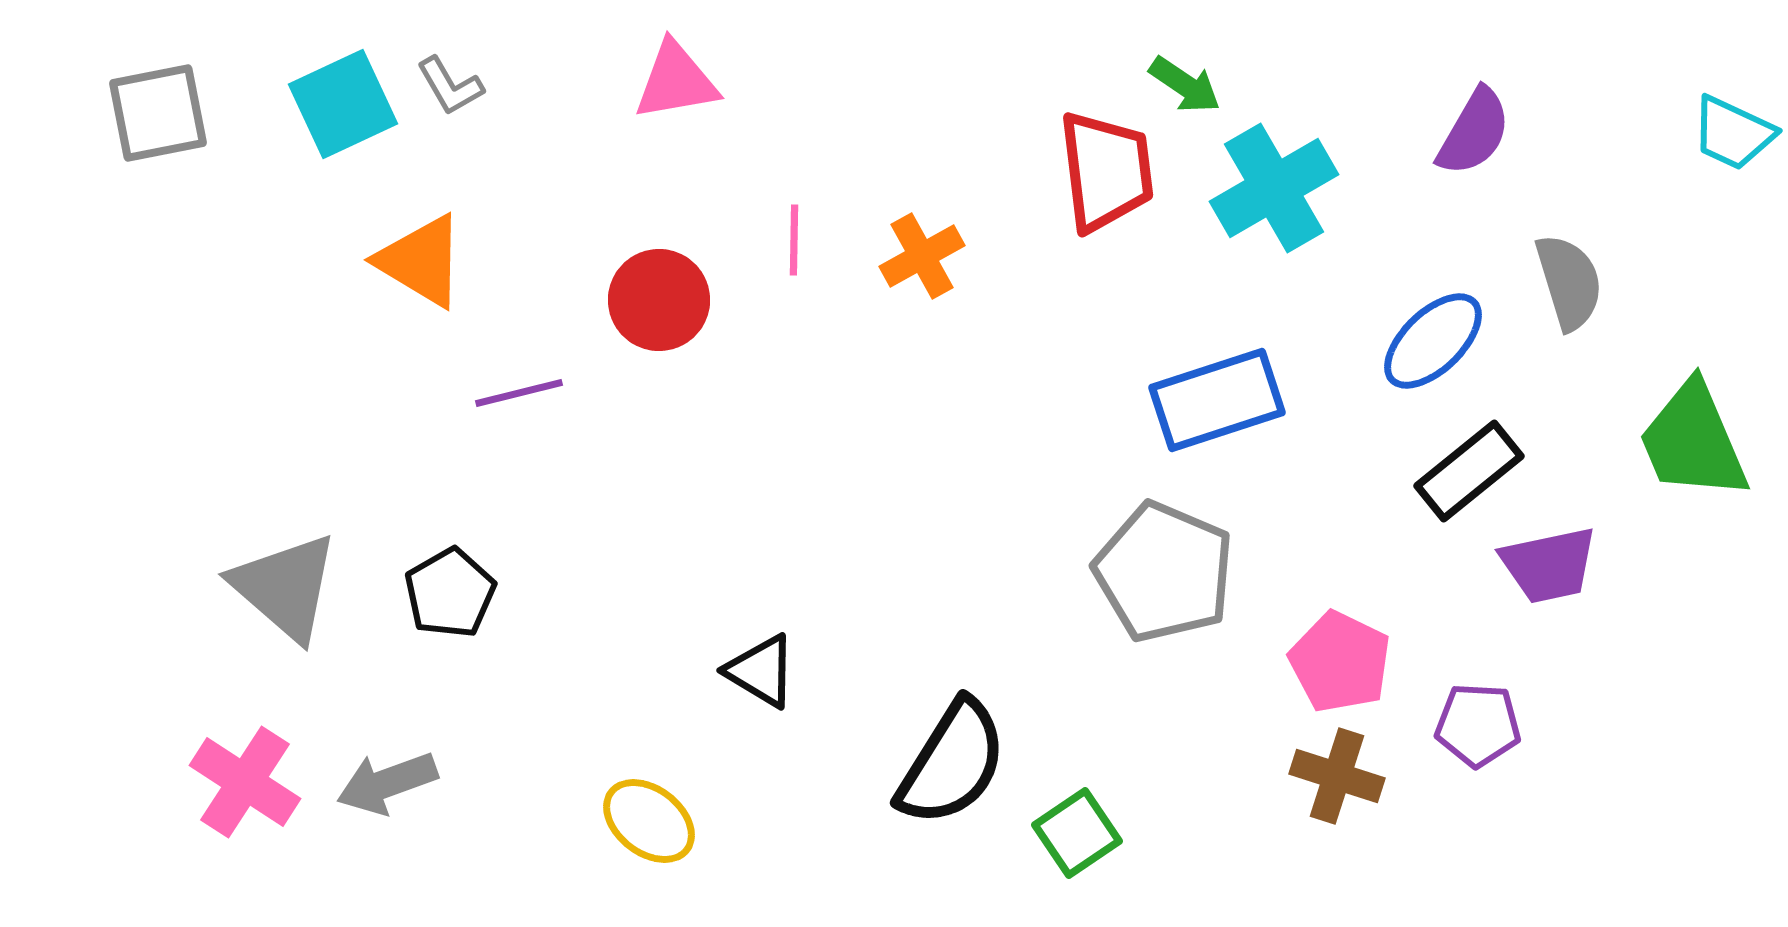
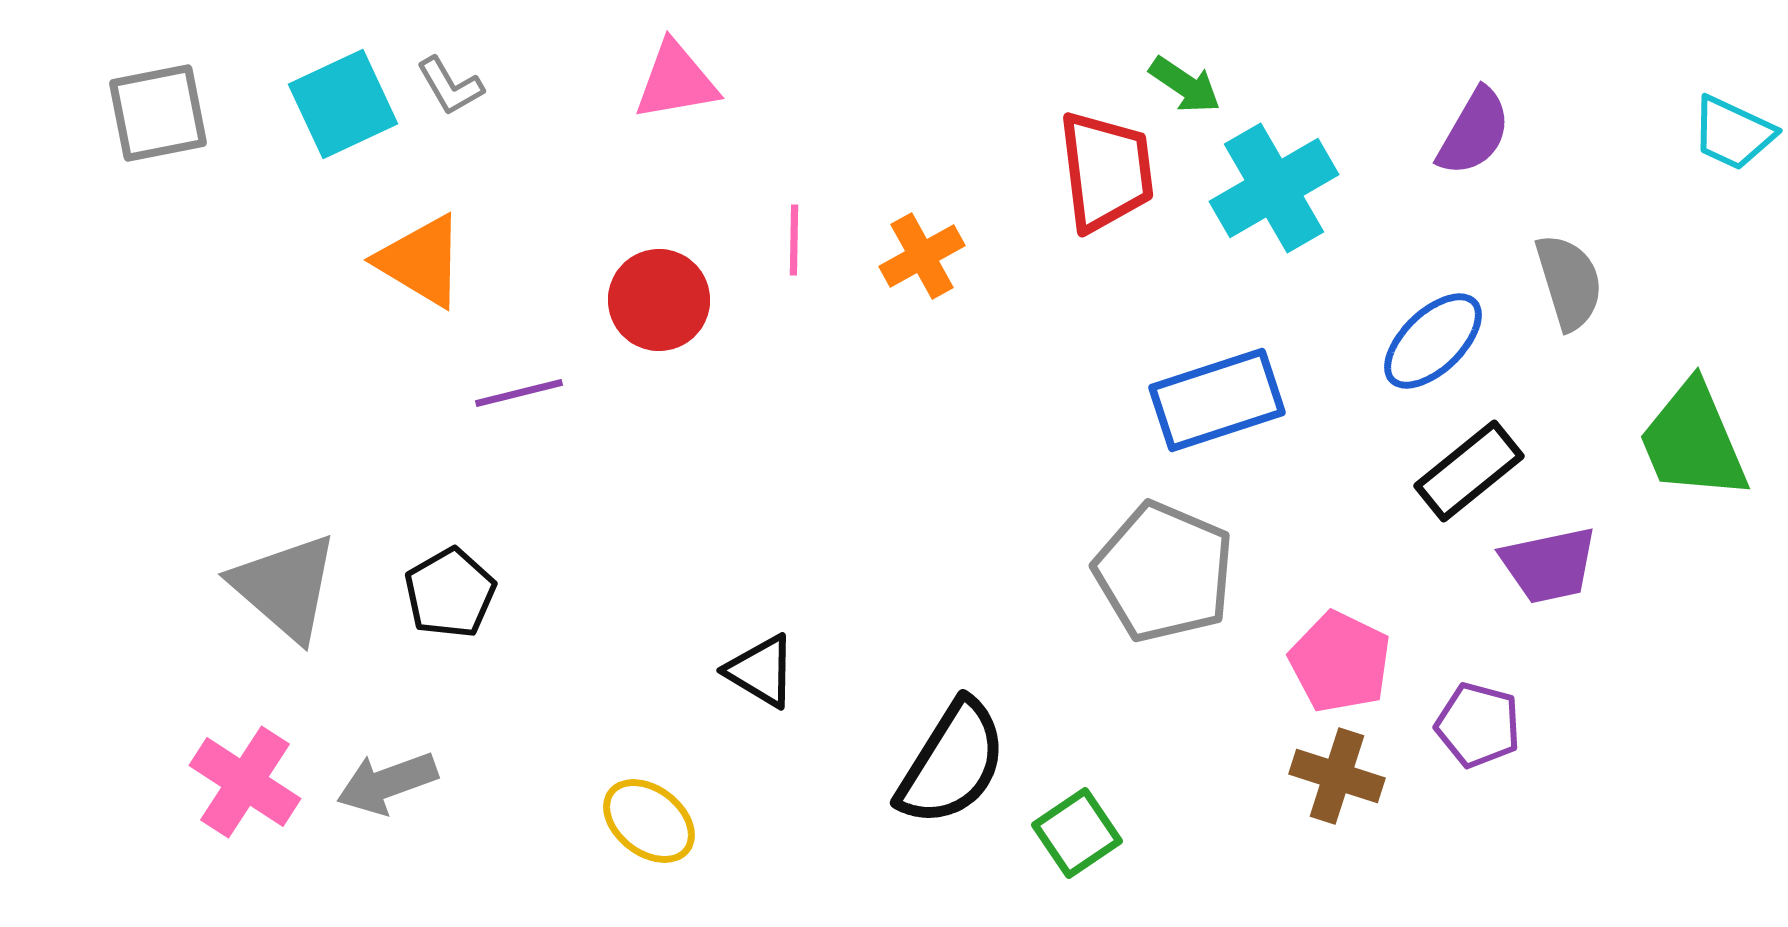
purple pentagon: rotated 12 degrees clockwise
